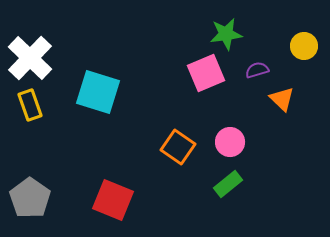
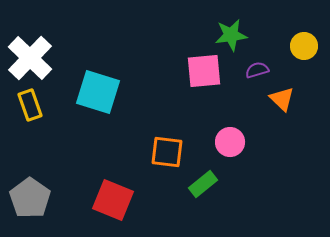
green star: moved 5 px right, 1 px down
pink square: moved 2 px left, 2 px up; rotated 18 degrees clockwise
orange square: moved 11 px left, 5 px down; rotated 28 degrees counterclockwise
green rectangle: moved 25 px left
